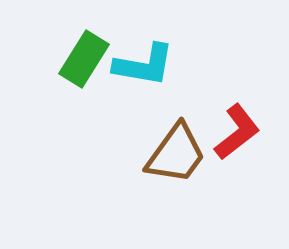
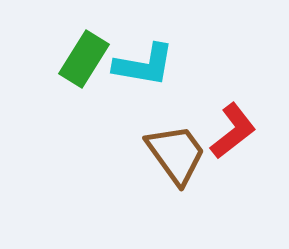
red L-shape: moved 4 px left, 1 px up
brown trapezoid: rotated 72 degrees counterclockwise
